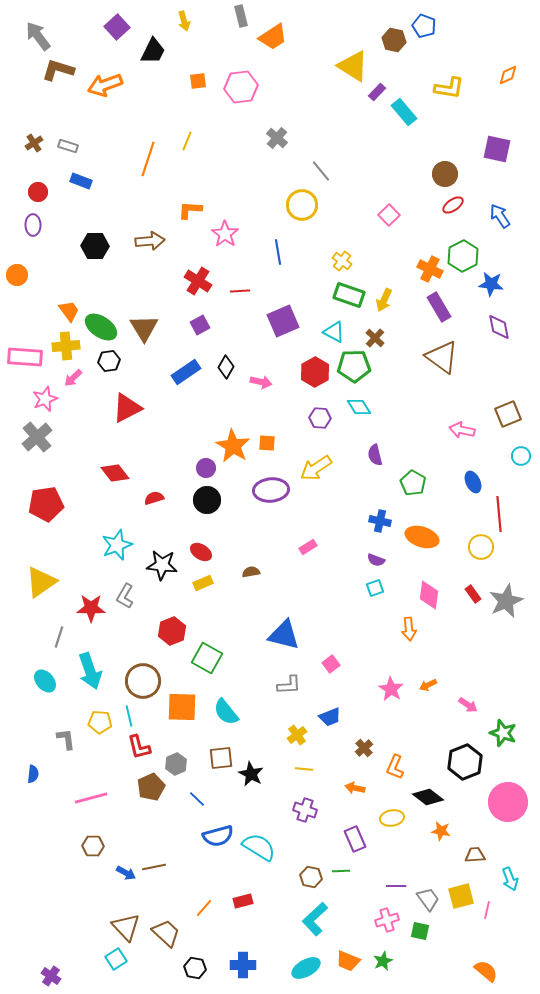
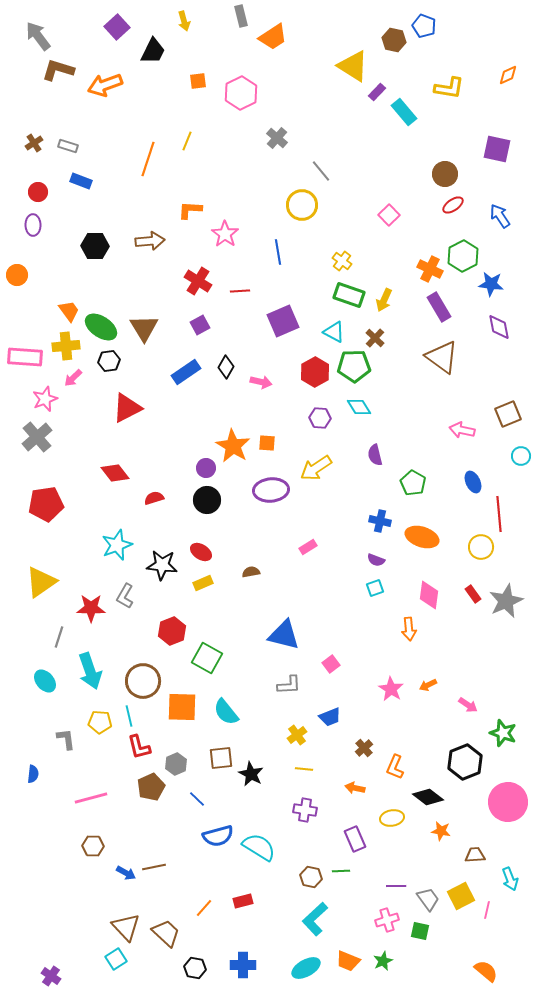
pink hexagon at (241, 87): moved 6 px down; rotated 20 degrees counterclockwise
purple cross at (305, 810): rotated 10 degrees counterclockwise
yellow square at (461, 896): rotated 12 degrees counterclockwise
